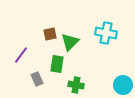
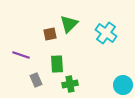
cyan cross: rotated 25 degrees clockwise
green triangle: moved 1 px left, 18 px up
purple line: rotated 72 degrees clockwise
green rectangle: rotated 12 degrees counterclockwise
gray rectangle: moved 1 px left, 1 px down
green cross: moved 6 px left, 1 px up; rotated 21 degrees counterclockwise
